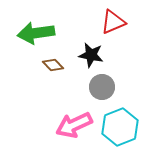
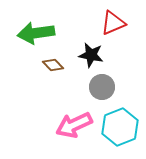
red triangle: moved 1 px down
